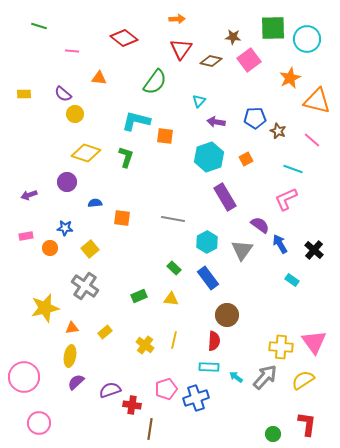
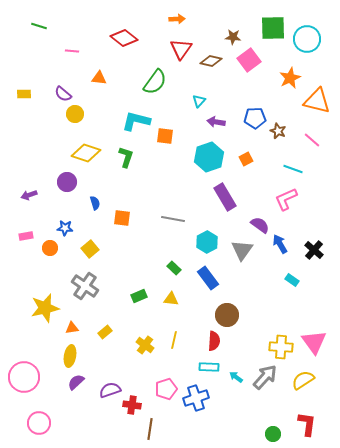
blue semicircle at (95, 203): rotated 80 degrees clockwise
